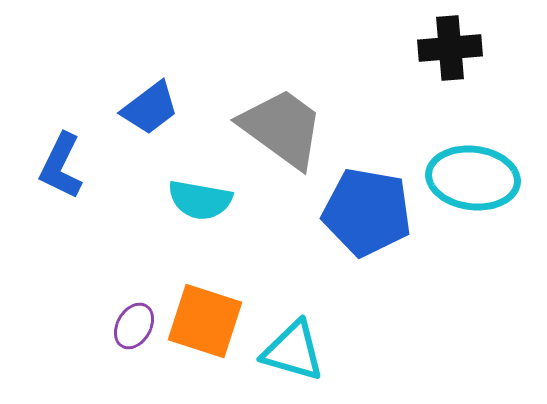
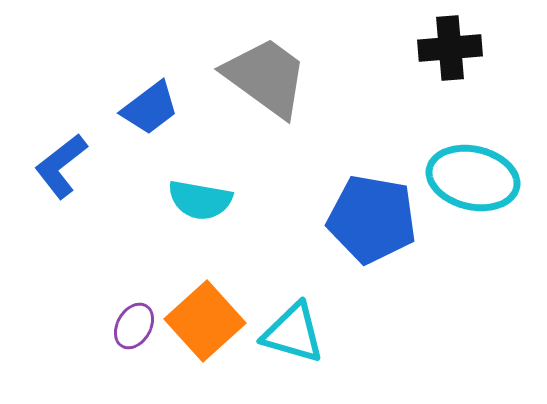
gray trapezoid: moved 16 px left, 51 px up
blue L-shape: rotated 26 degrees clockwise
cyan ellipse: rotated 6 degrees clockwise
blue pentagon: moved 5 px right, 7 px down
orange square: rotated 30 degrees clockwise
cyan triangle: moved 18 px up
